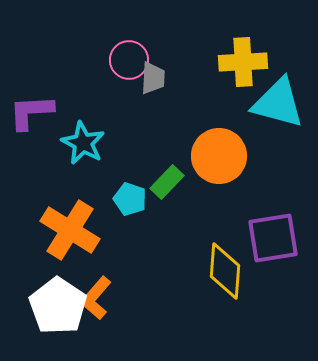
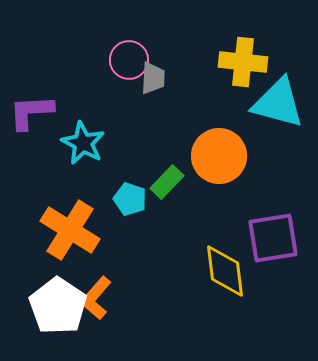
yellow cross: rotated 9 degrees clockwise
yellow diamond: rotated 12 degrees counterclockwise
